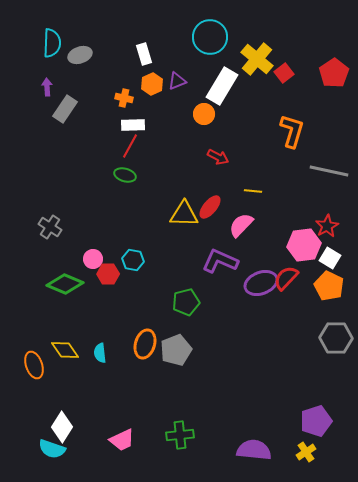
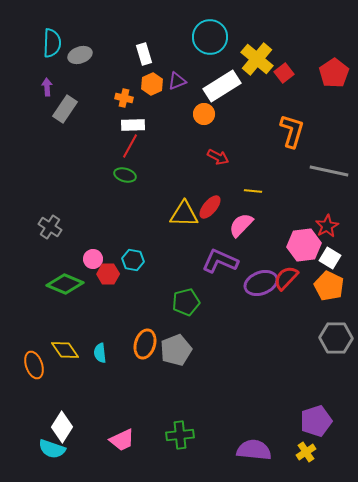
white rectangle at (222, 86): rotated 27 degrees clockwise
